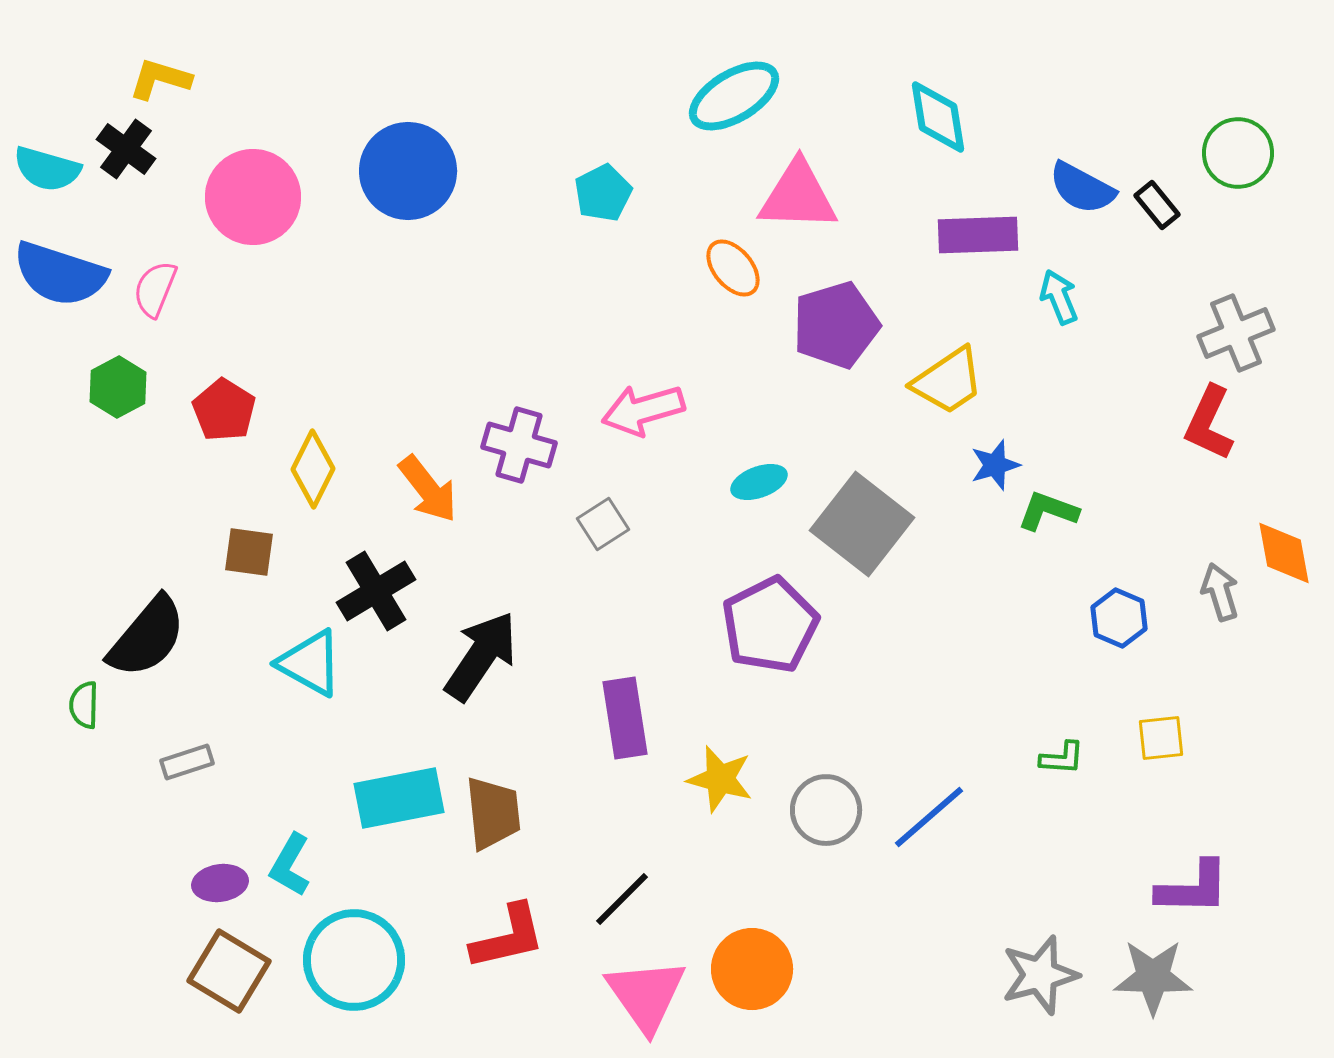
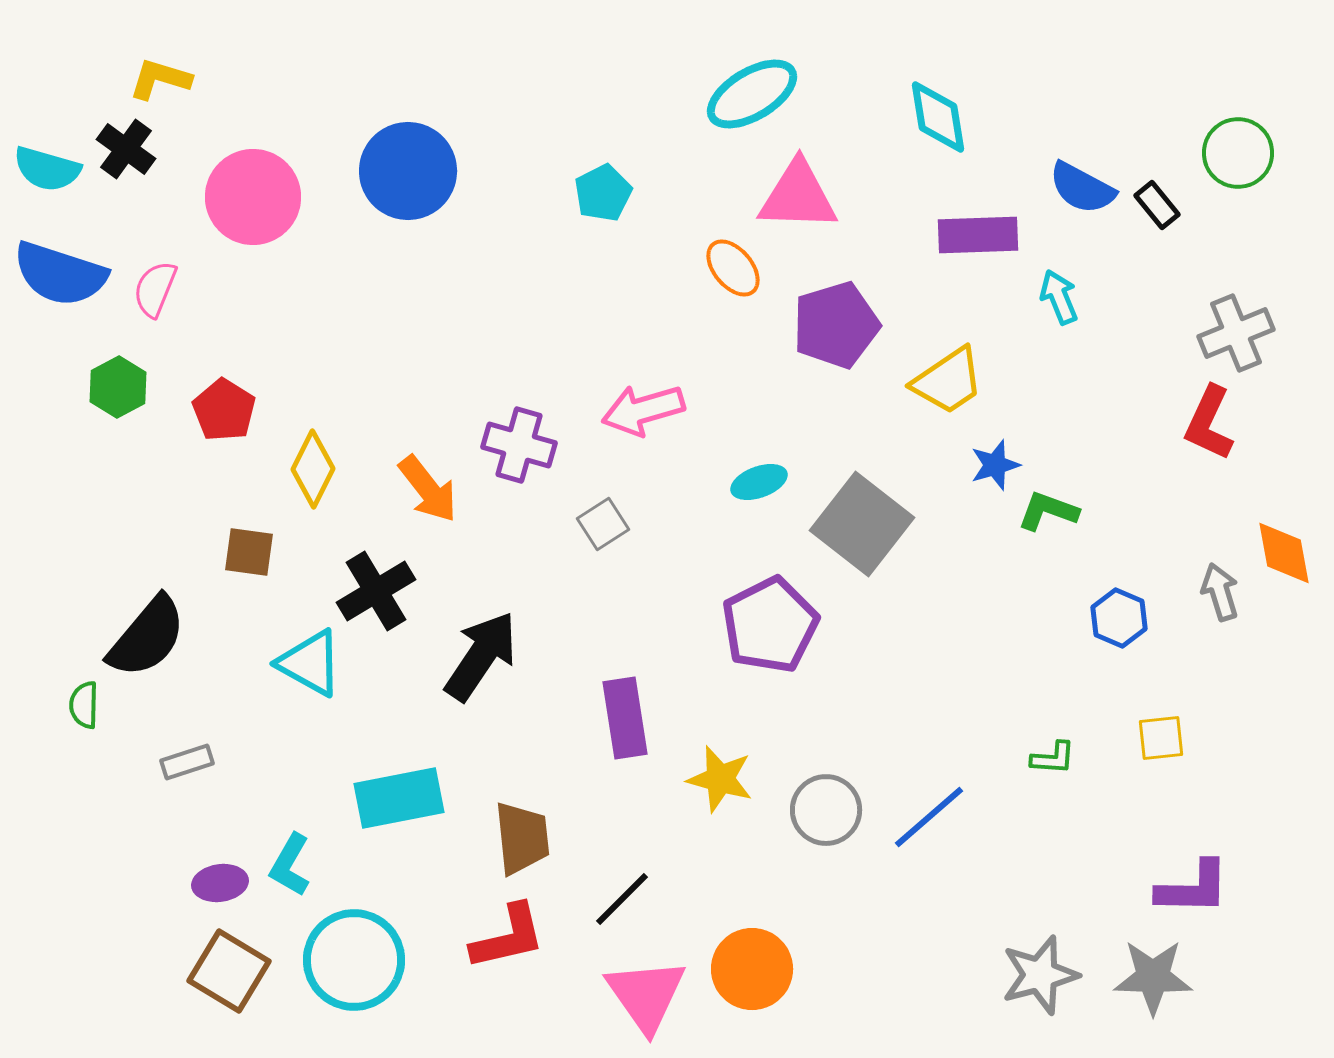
cyan ellipse at (734, 96): moved 18 px right, 2 px up
green L-shape at (1062, 758): moved 9 px left
brown trapezoid at (493, 813): moved 29 px right, 25 px down
